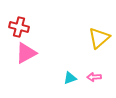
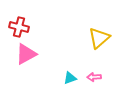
pink triangle: moved 1 px down
